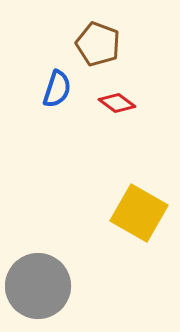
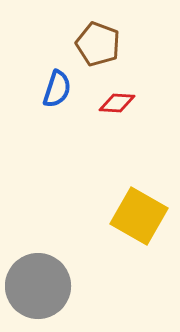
red diamond: rotated 33 degrees counterclockwise
yellow square: moved 3 px down
